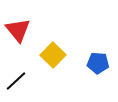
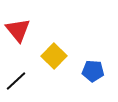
yellow square: moved 1 px right, 1 px down
blue pentagon: moved 5 px left, 8 px down
